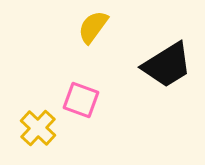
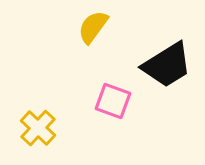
pink square: moved 32 px right, 1 px down
